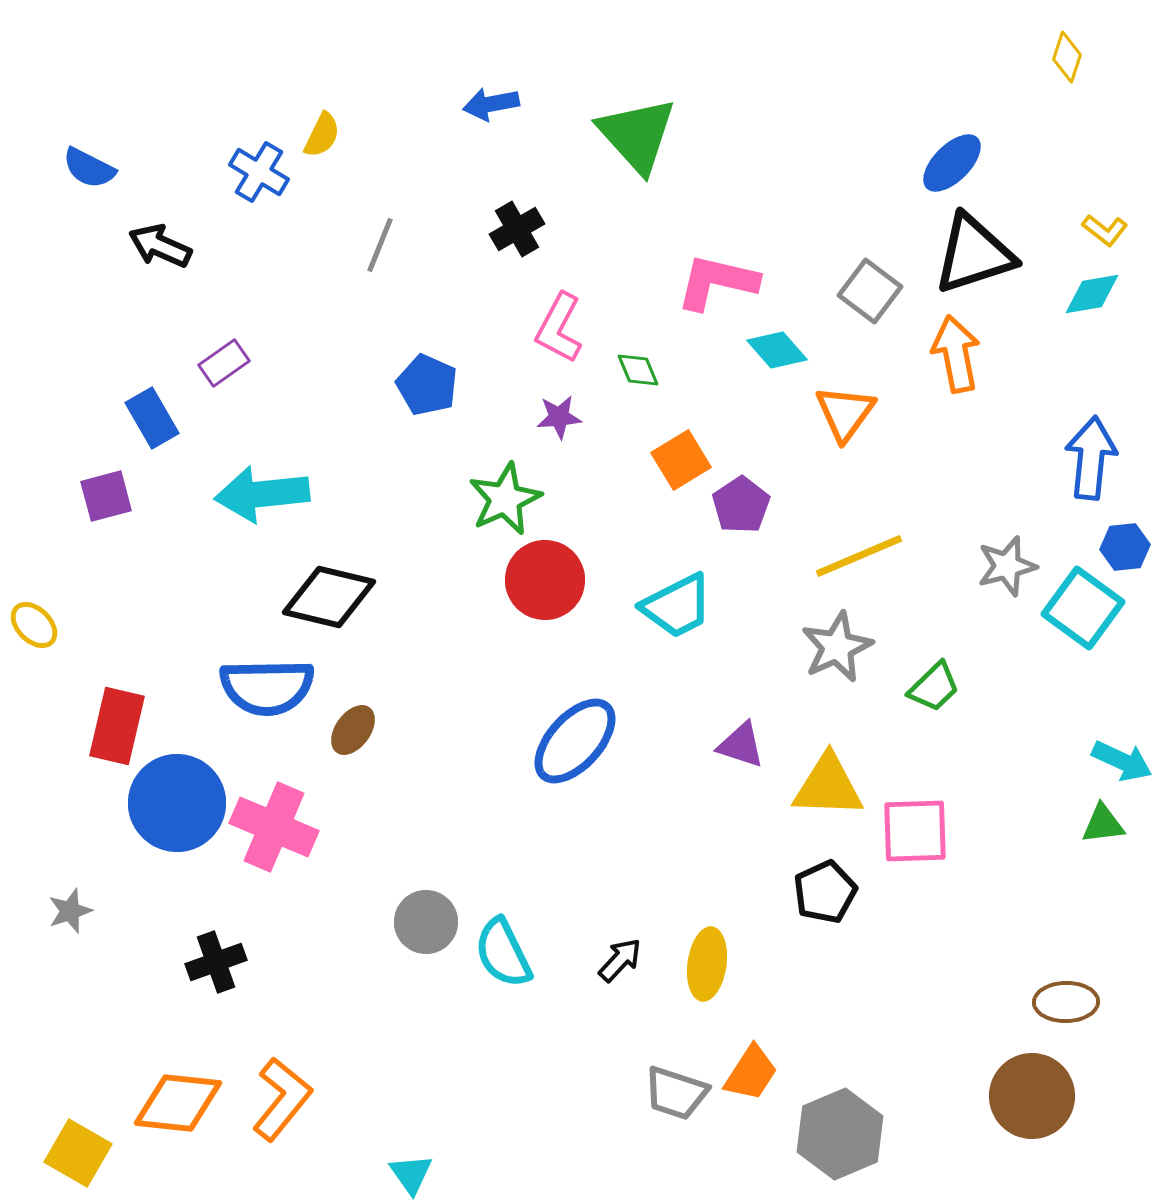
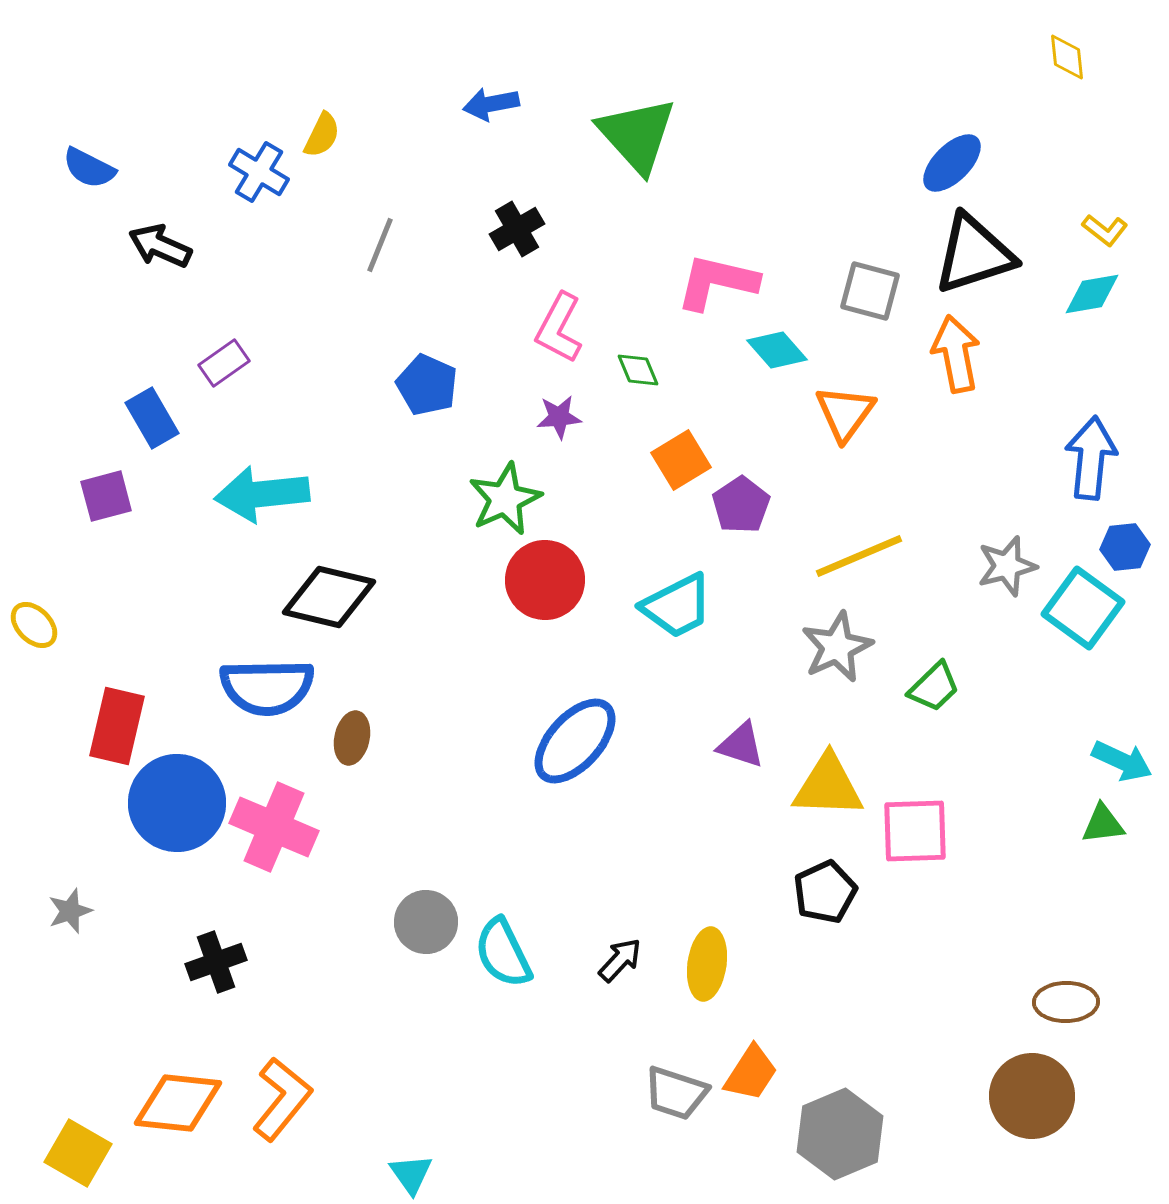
yellow diamond at (1067, 57): rotated 24 degrees counterclockwise
gray square at (870, 291): rotated 22 degrees counterclockwise
brown ellipse at (353, 730): moved 1 px left, 8 px down; rotated 24 degrees counterclockwise
